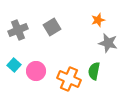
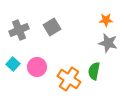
orange star: moved 8 px right; rotated 16 degrees clockwise
gray cross: moved 1 px right
cyan square: moved 1 px left, 1 px up
pink circle: moved 1 px right, 4 px up
orange cross: rotated 10 degrees clockwise
